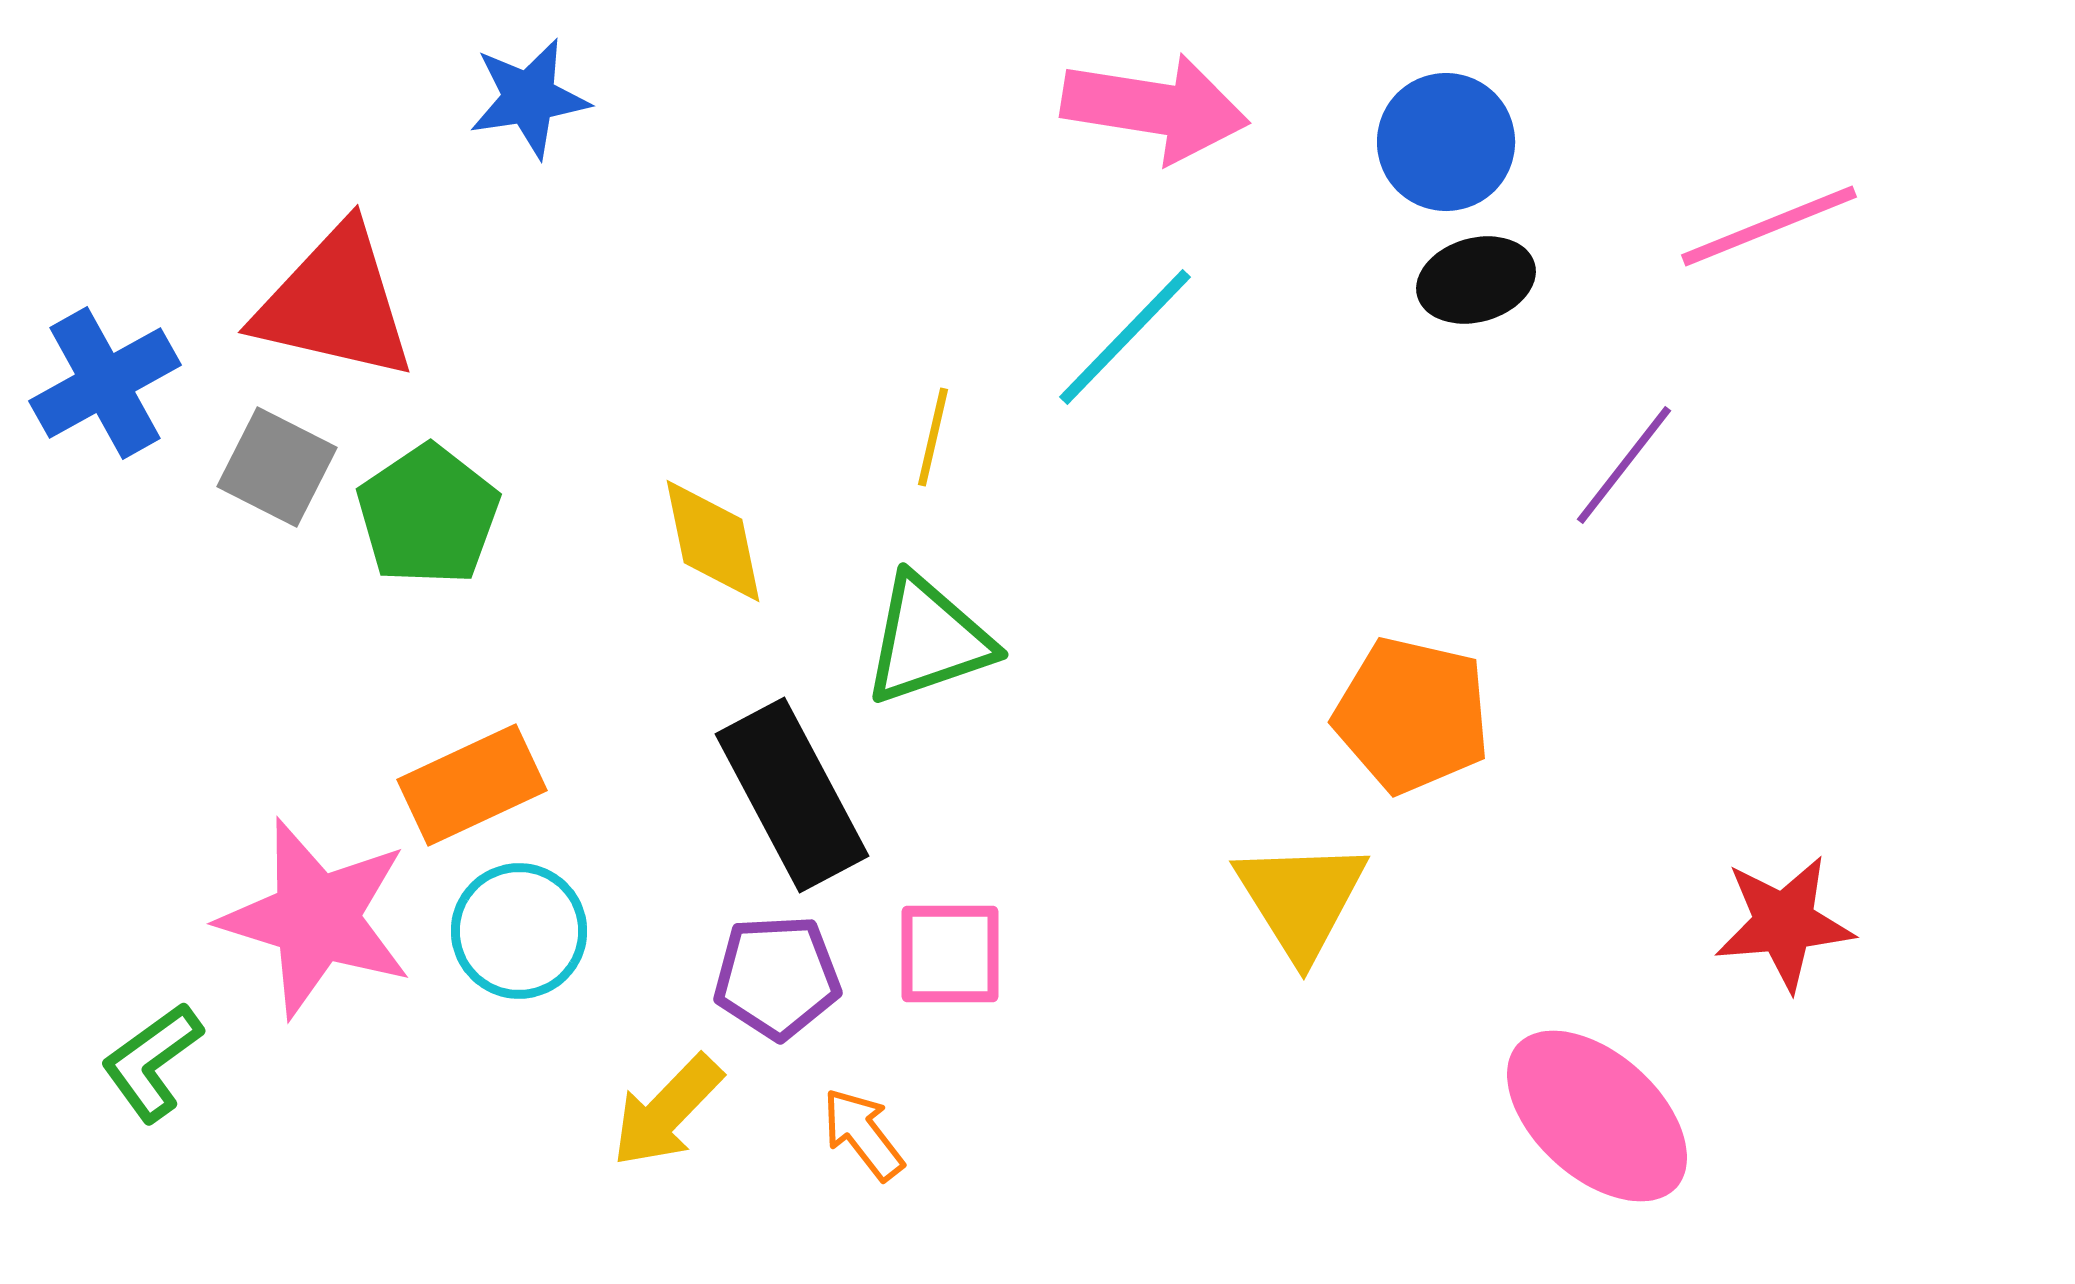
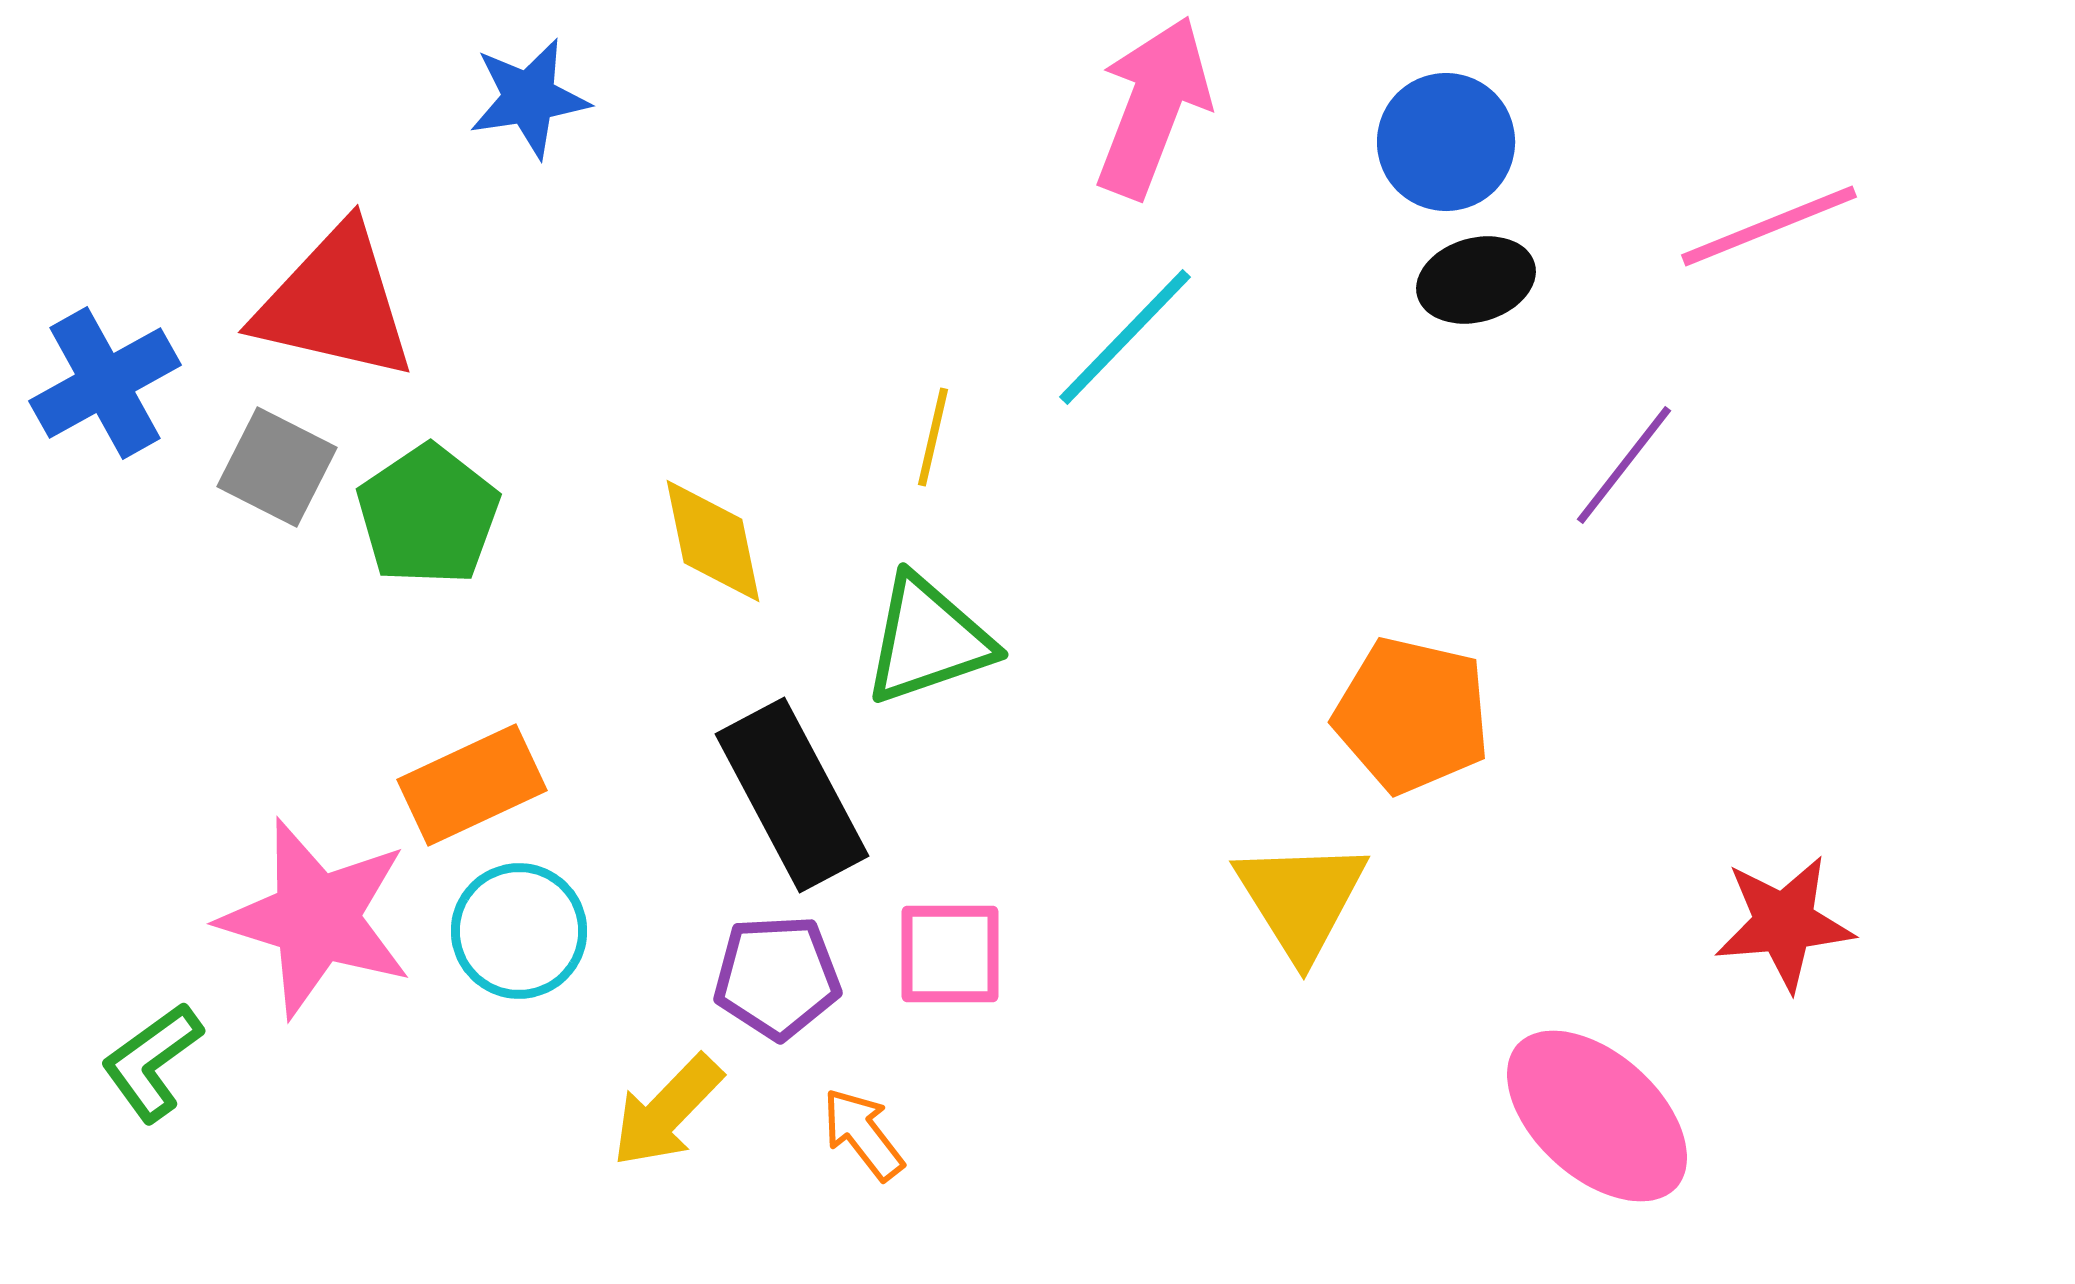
pink arrow: moved 2 px left, 1 px up; rotated 78 degrees counterclockwise
